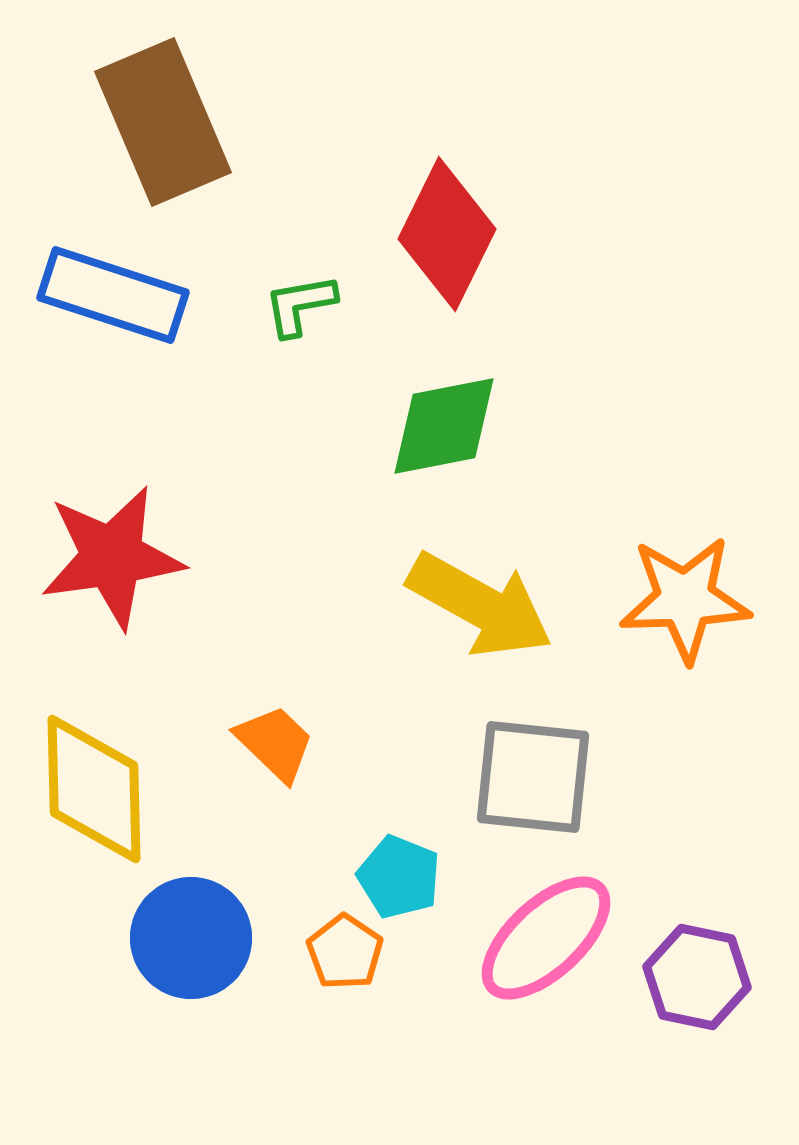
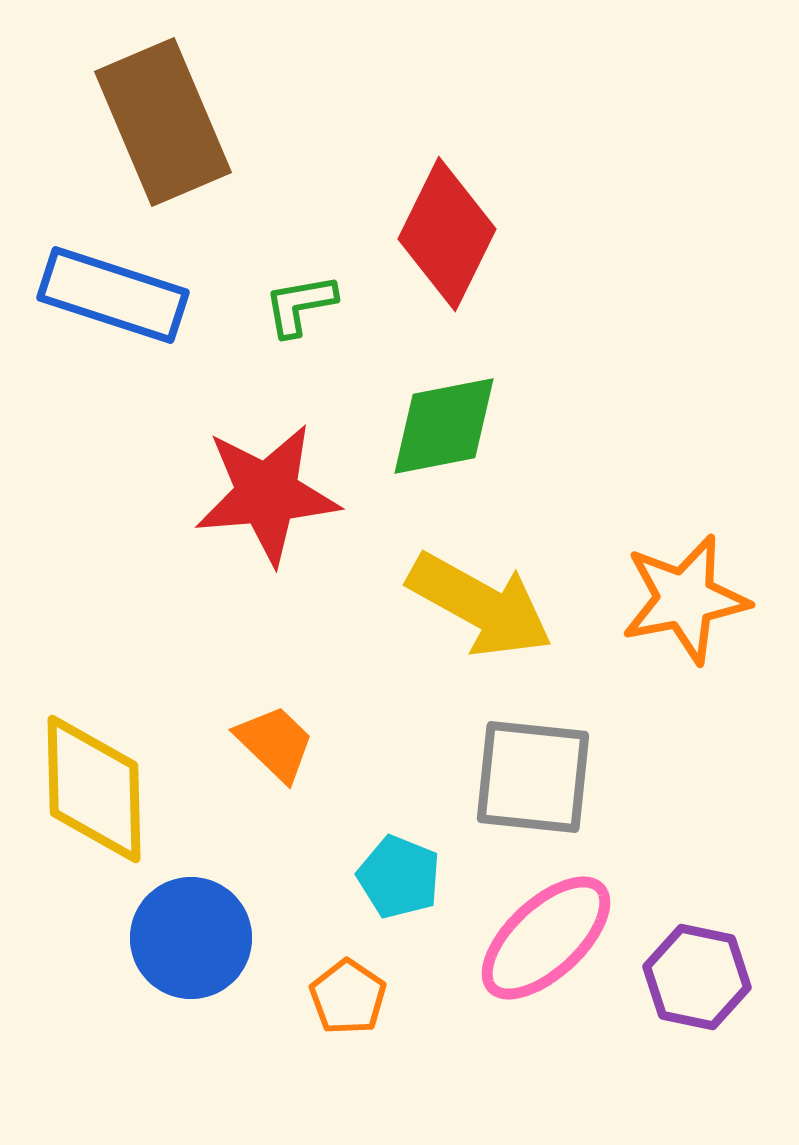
red star: moved 155 px right, 63 px up; rotated 3 degrees clockwise
orange star: rotated 9 degrees counterclockwise
orange pentagon: moved 3 px right, 45 px down
